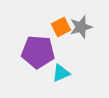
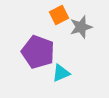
orange square: moved 2 px left, 12 px up
purple pentagon: rotated 16 degrees clockwise
